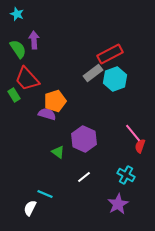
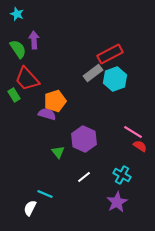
pink line: moved 1 px up; rotated 18 degrees counterclockwise
red semicircle: rotated 104 degrees clockwise
green triangle: rotated 16 degrees clockwise
cyan cross: moved 4 px left
purple star: moved 1 px left, 2 px up
